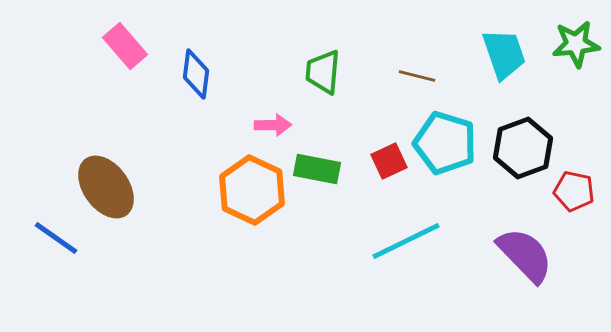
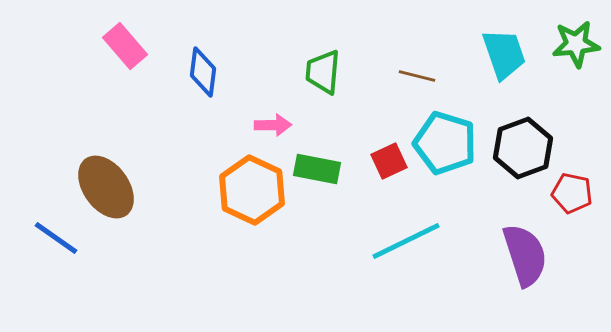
blue diamond: moved 7 px right, 2 px up
red pentagon: moved 2 px left, 2 px down
purple semicircle: rotated 26 degrees clockwise
